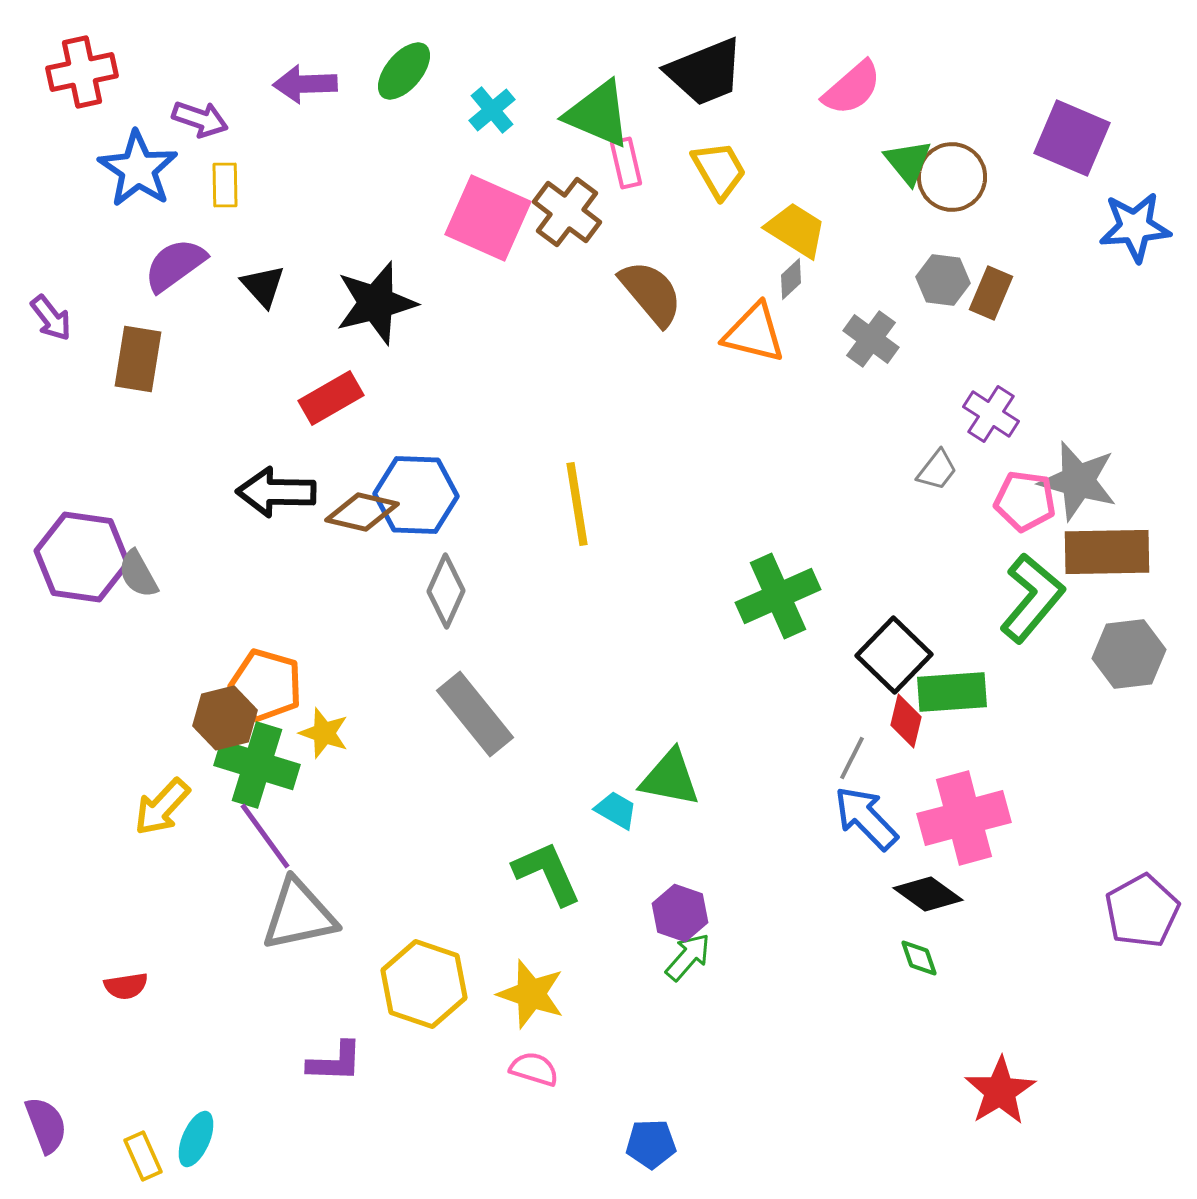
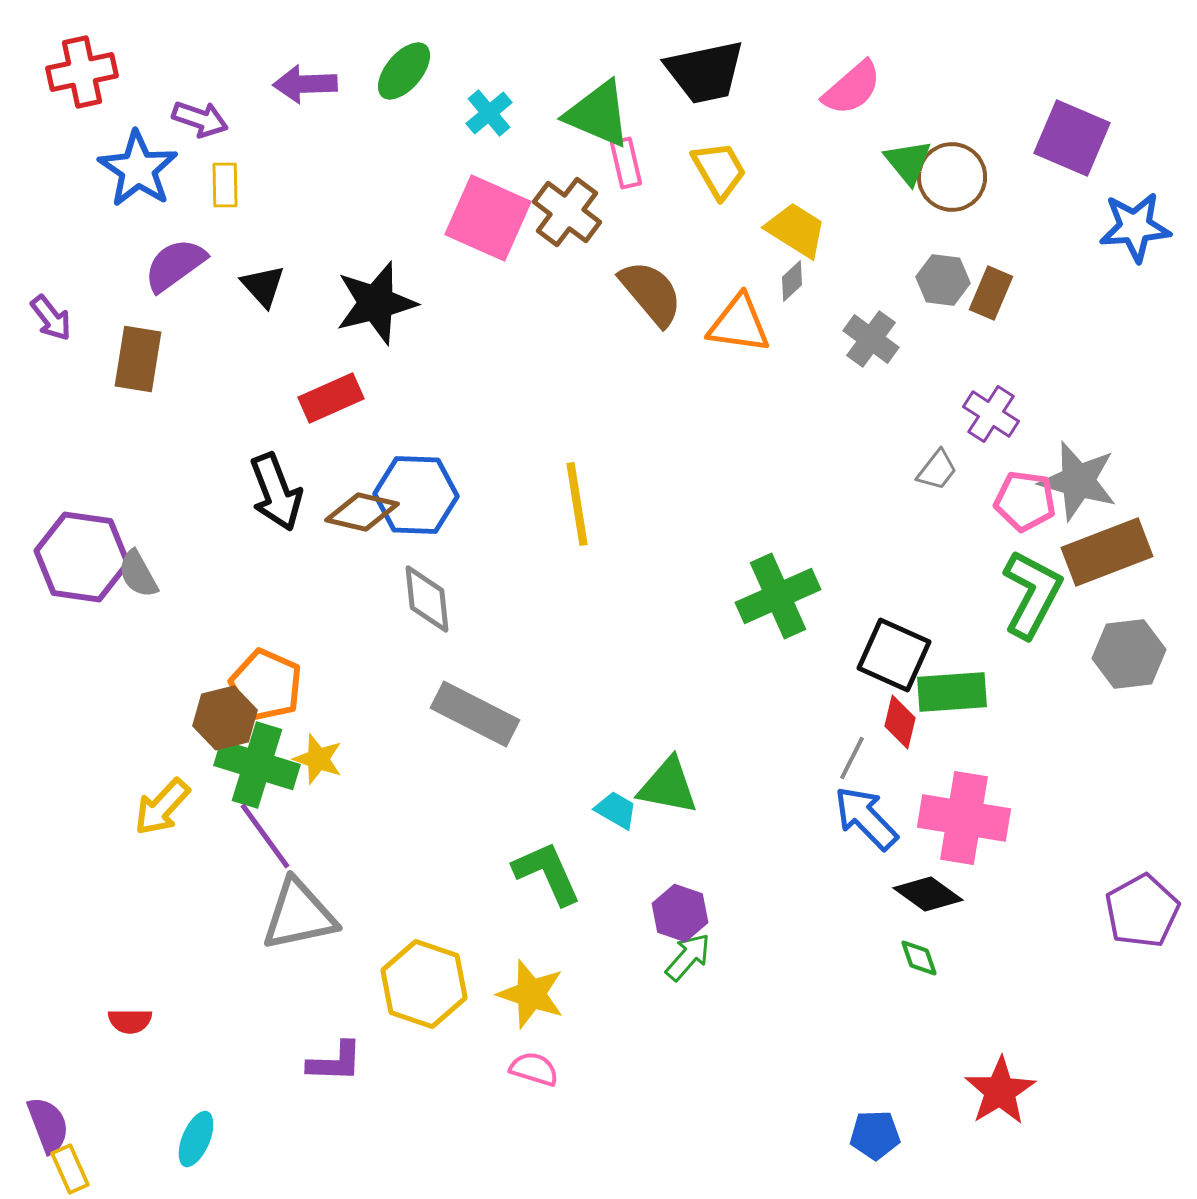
black trapezoid at (705, 72): rotated 10 degrees clockwise
cyan cross at (492, 110): moved 3 px left, 3 px down
gray diamond at (791, 279): moved 1 px right, 2 px down
orange triangle at (754, 333): moved 15 px left, 9 px up; rotated 6 degrees counterclockwise
red rectangle at (331, 398): rotated 6 degrees clockwise
black arrow at (276, 492): rotated 112 degrees counterclockwise
brown rectangle at (1107, 552): rotated 20 degrees counterclockwise
gray diamond at (446, 591): moved 19 px left, 8 px down; rotated 30 degrees counterclockwise
green L-shape at (1032, 598): moved 4 px up; rotated 12 degrees counterclockwise
black square at (894, 655): rotated 20 degrees counterclockwise
orange pentagon at (266, 685): rotated 8 degrees clockwise
gray rectangle at (475, 714): rotated 24 degrees counterclockwise
red diamond at (906, 721): moved 6 px left, 1 px down
yellow star at (324, 733): moved 6 px left, 26 px down
green triangle at (670, 778): moved 2 px left, 8 px down
pink cross at (964, 818): rotated 24 degrees clockwise
red semicircle at (126, 986): moved 4 px right, 35 px down; rotated 9 degrees clockwise
purple semicircle at (46, 1125): moved 2 px right
blue pentagon at (651, 1144): moved 224 px right, 9 px up
yellow rectangle at (143, 1156): moved 73 px left, 13 px down
